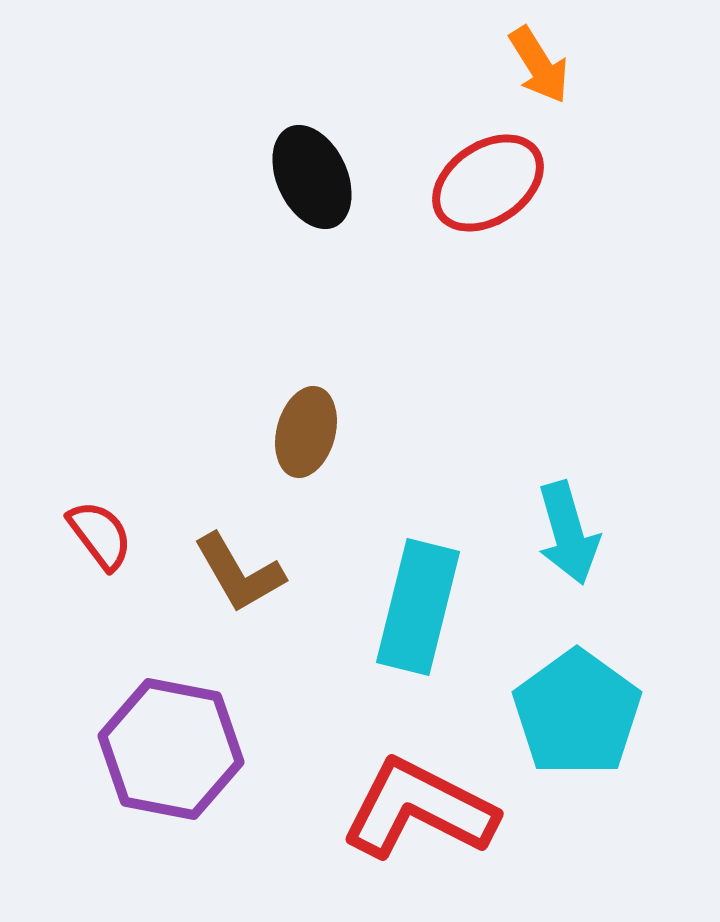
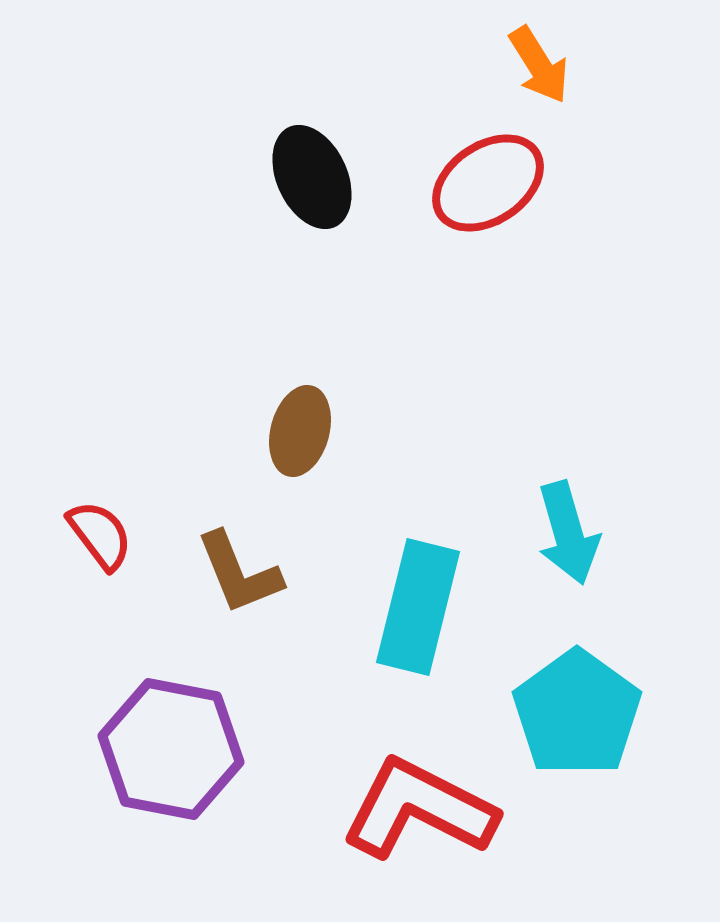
brown ellipse: moved 6 px left, 1 px up
brown L-shape: rotated 8 degrees clockwise
